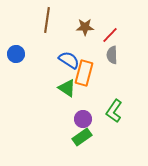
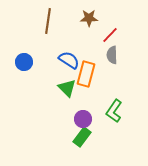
brown line: moved 1 px right, 1 px down
brown star: moved 4 px right, 9 px up
blue circle: moved 8 px right, 8 px down
orange rectangle: moved 2 px right, 1 px down
green triangle: rotated 12 degrees clockwise
green rectangle: rotated 18 degrees counterclockwise
